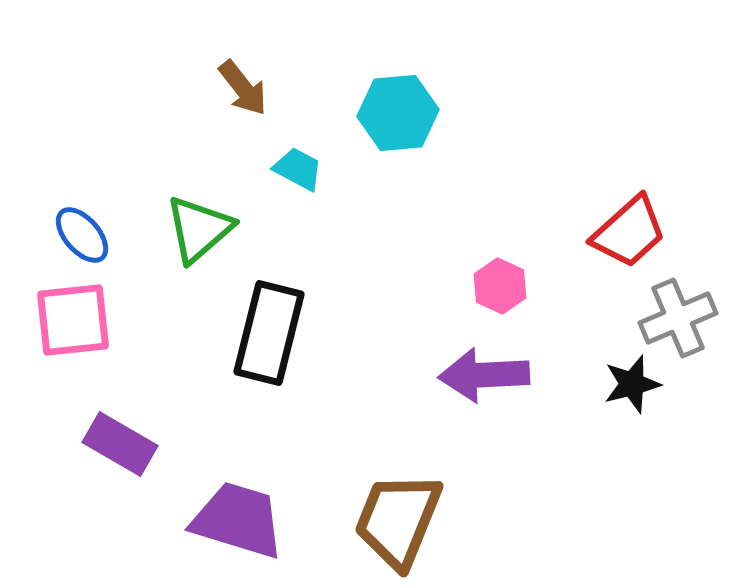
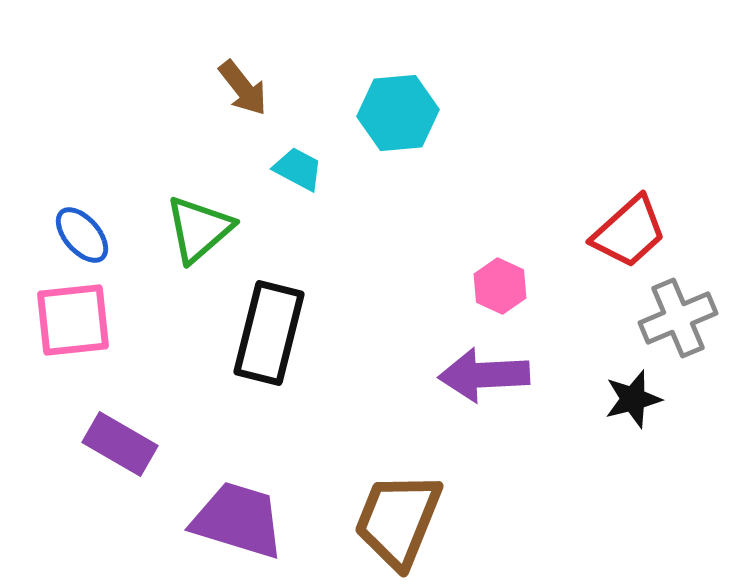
black star: moved 1 px right, 15 px down
